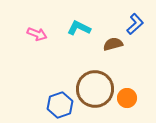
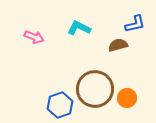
blue L-shape: rotated 30 degrees clockwise
pink arrow: moved 3 px left, 3 px down
brown semicircle: moved 5 px right, 1 px down
